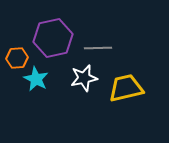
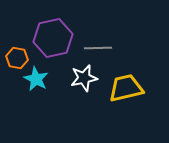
orange hexagon: rotated 15 degrees clockwise
